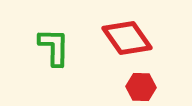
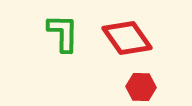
green L-shape: moved 9 px right, 14 px up
